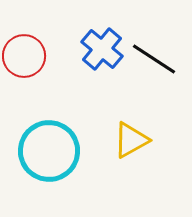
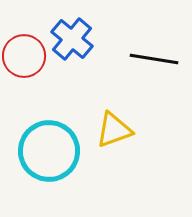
blue cross: moved 30 px left, 10 px up
black line: rotated 24 degrees counterclockwise
yellow triangle: moved 17 px left, 10 px up; rotated 9 degrees clockwise
